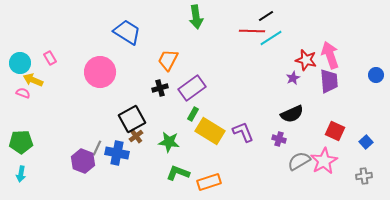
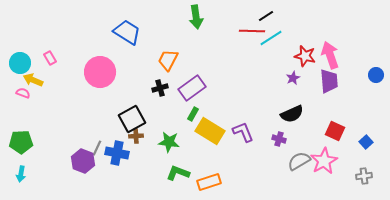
red star: moved 1 px left, 4 px up
brown cross: rotated 32 degrees clockwise
